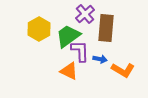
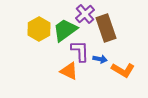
brown rectangle: rotated 24 degrees counterclockwise
green trapezoid: moved 3 px left, 6 px up
